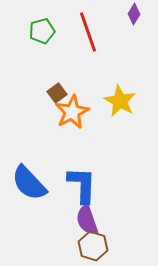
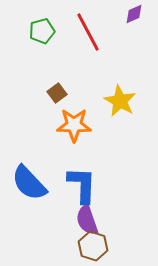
purple diamond: rotated 35 degrees clockwise
red line: rotated 9 degrees counterclockwise
orange star: moved 2 px right, 13 px down; rotated 28 degrees clockwise
